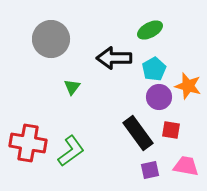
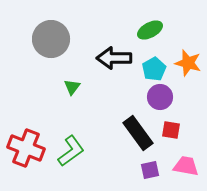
orange star: moved 23 px up
purple circle: moved 1 px right
red cross: moved 2 px left, 5 px down; rotated 12 degrees clockwise
